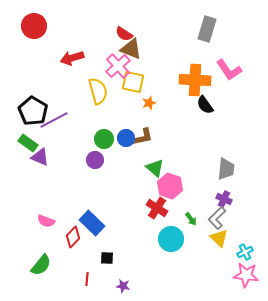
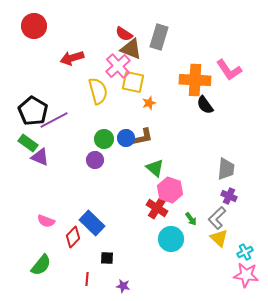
gray rectangle: moved 48 px left, 8 px down
pink hexagon: moved 4 px down
purple cross: moved 5 px right, 3 px up
